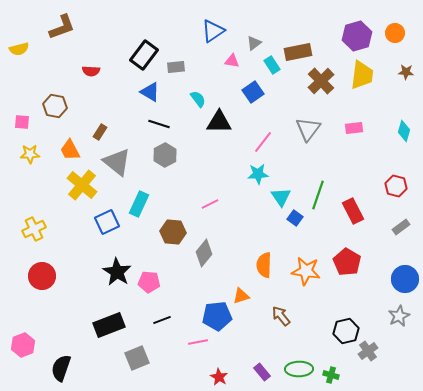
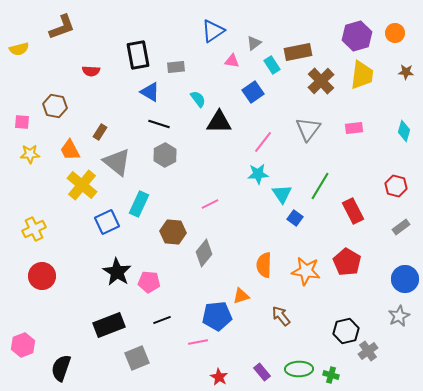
black rectangle at (144, 55): moved 6 px left; rotated 48 degrees counterclockwise
green line at (318, 195): moved 2 px right, 9 px up; rotated 12 degrees clockwise
cyan triangle at (281, 197): moved 1 px right, 3 px up
